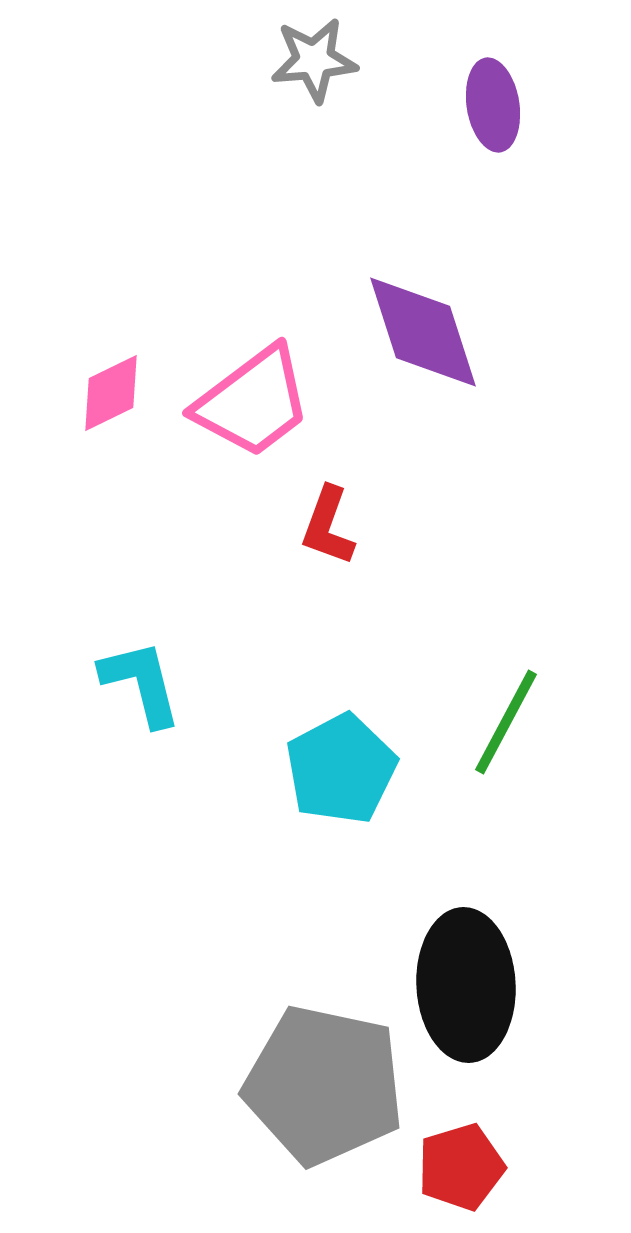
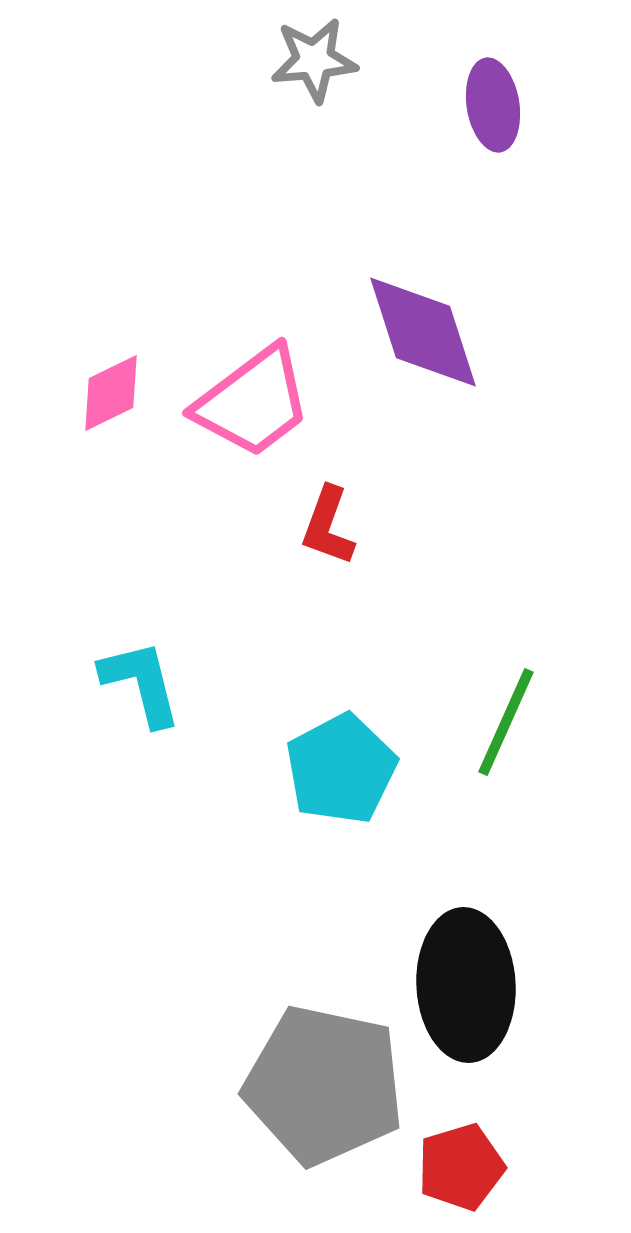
green line: rotated 4 degrees counterclockwise
